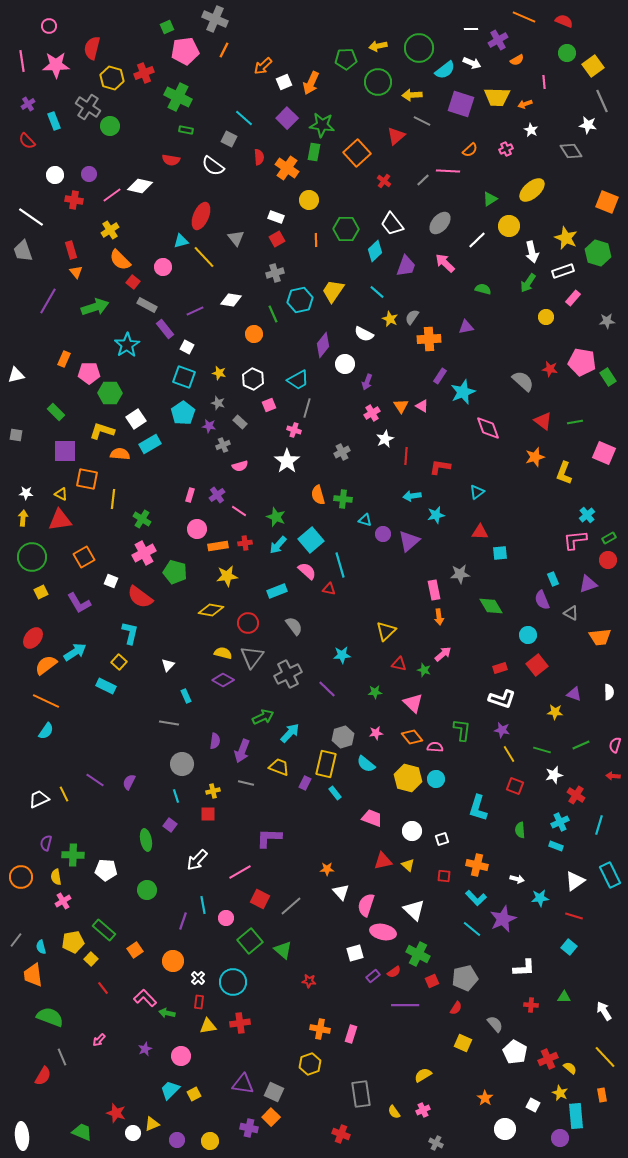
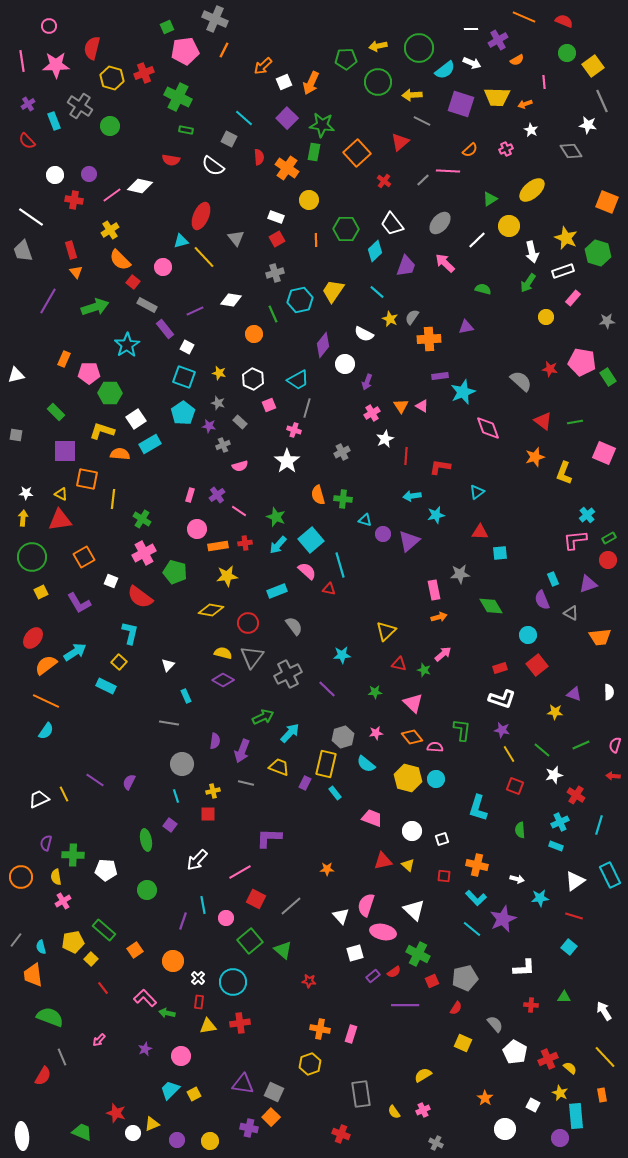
gray cross at (88, 107): moved 8 px left, 1 px up
red triangle at (396, 136): moved 4 px right, 6 px down
purple rectangle at (440, 376): rotated 49 degrees clockwise
gray semicircle at (523, 381): moved 2 px left
orange arrow at (439, 617): rotated 98 degrees counterclockwise
green line at (542, 750): rotated 24 degrees clockwise
white triangle at (341, 892): moved 24 px down
red square at (260, 899): moved 4 px left
